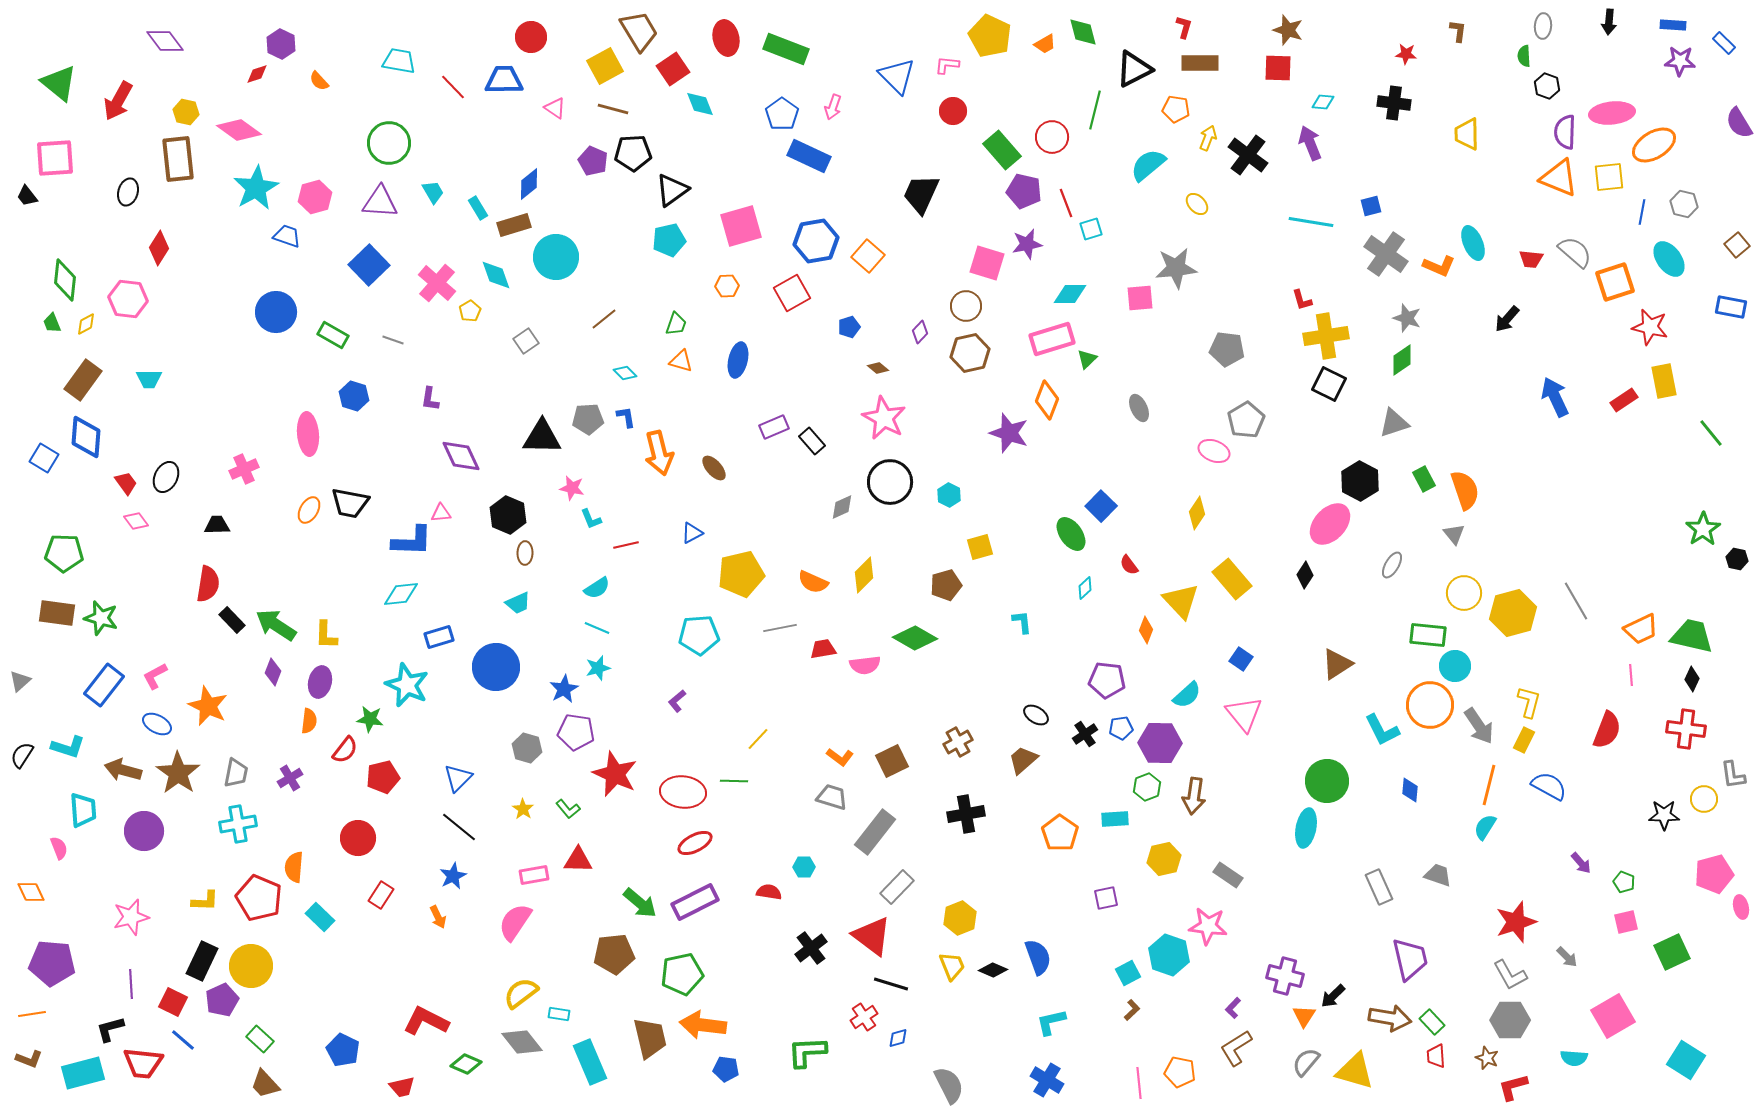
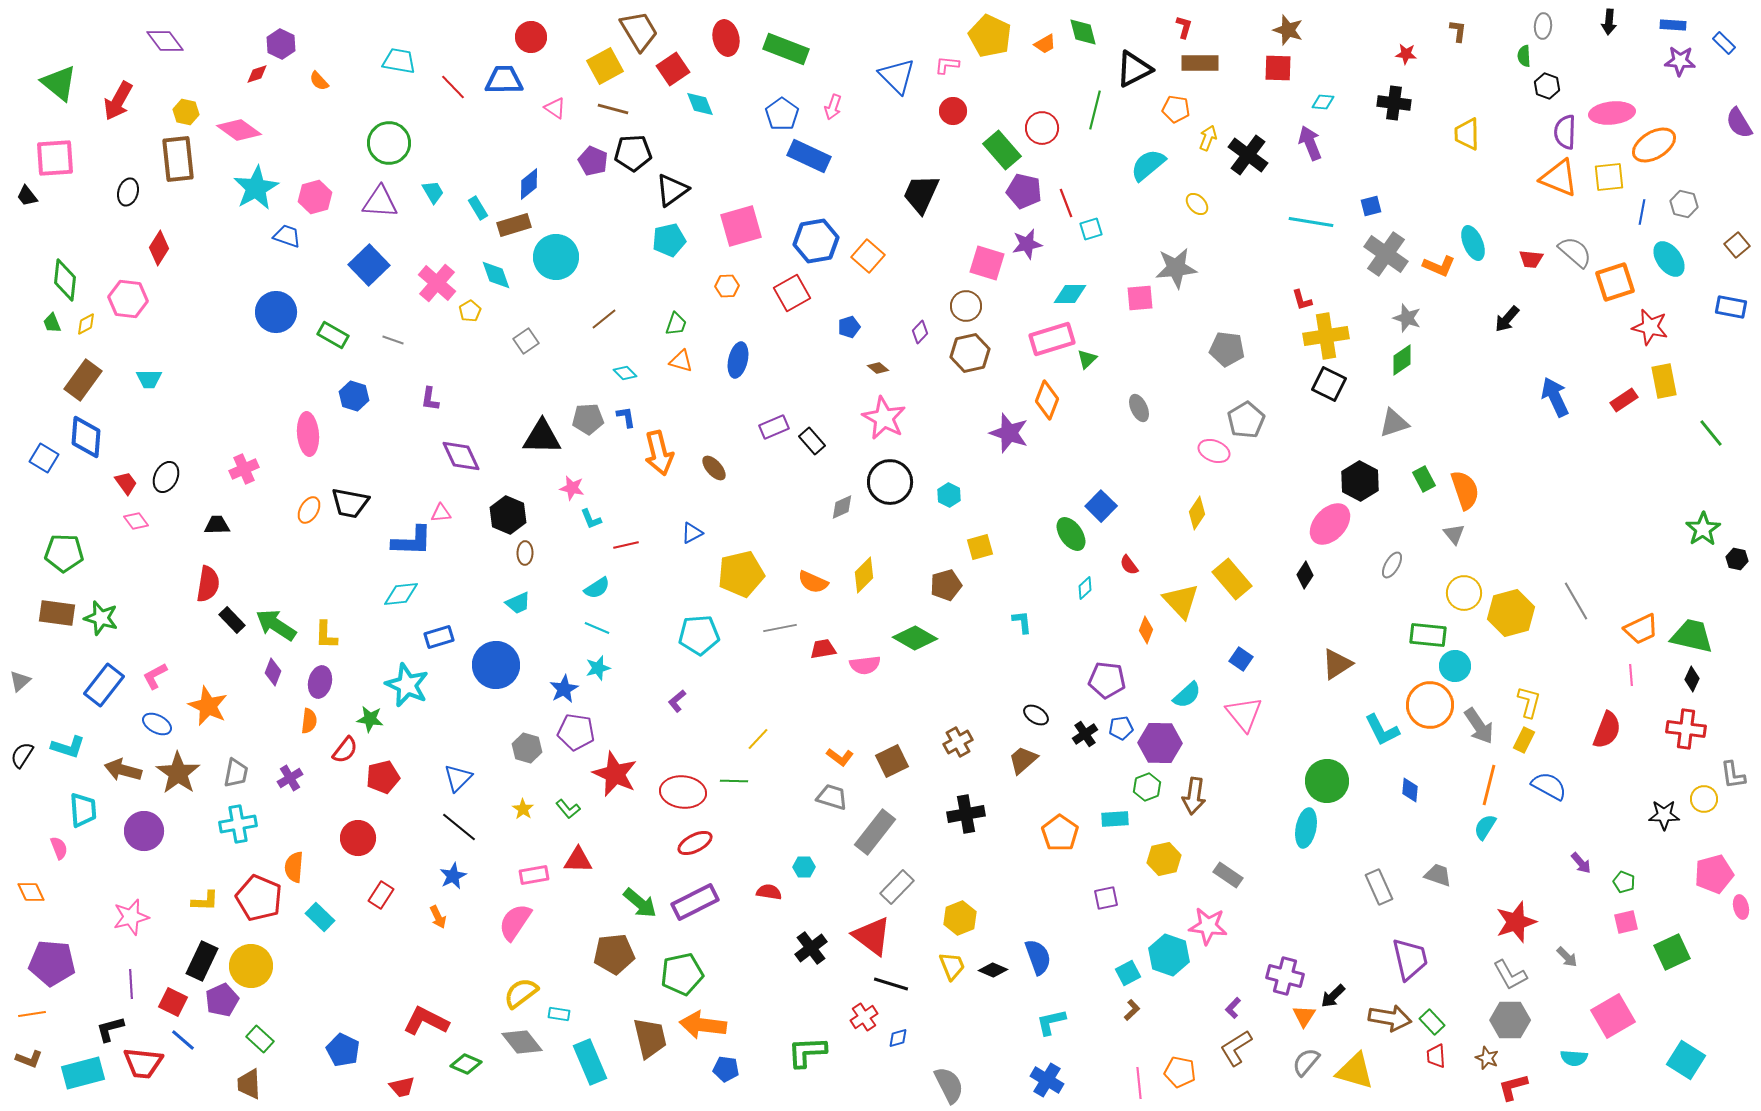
red circle at (1052, 137): moved 10 px left, 9 px up
yellow hexagon at (1513, 613): moved 2 px left
blue circle at (496, 667): moved 2 px up
brown trapezoid at (265, 1084): moved 16 px left; rotated 40 degrees clockwise
